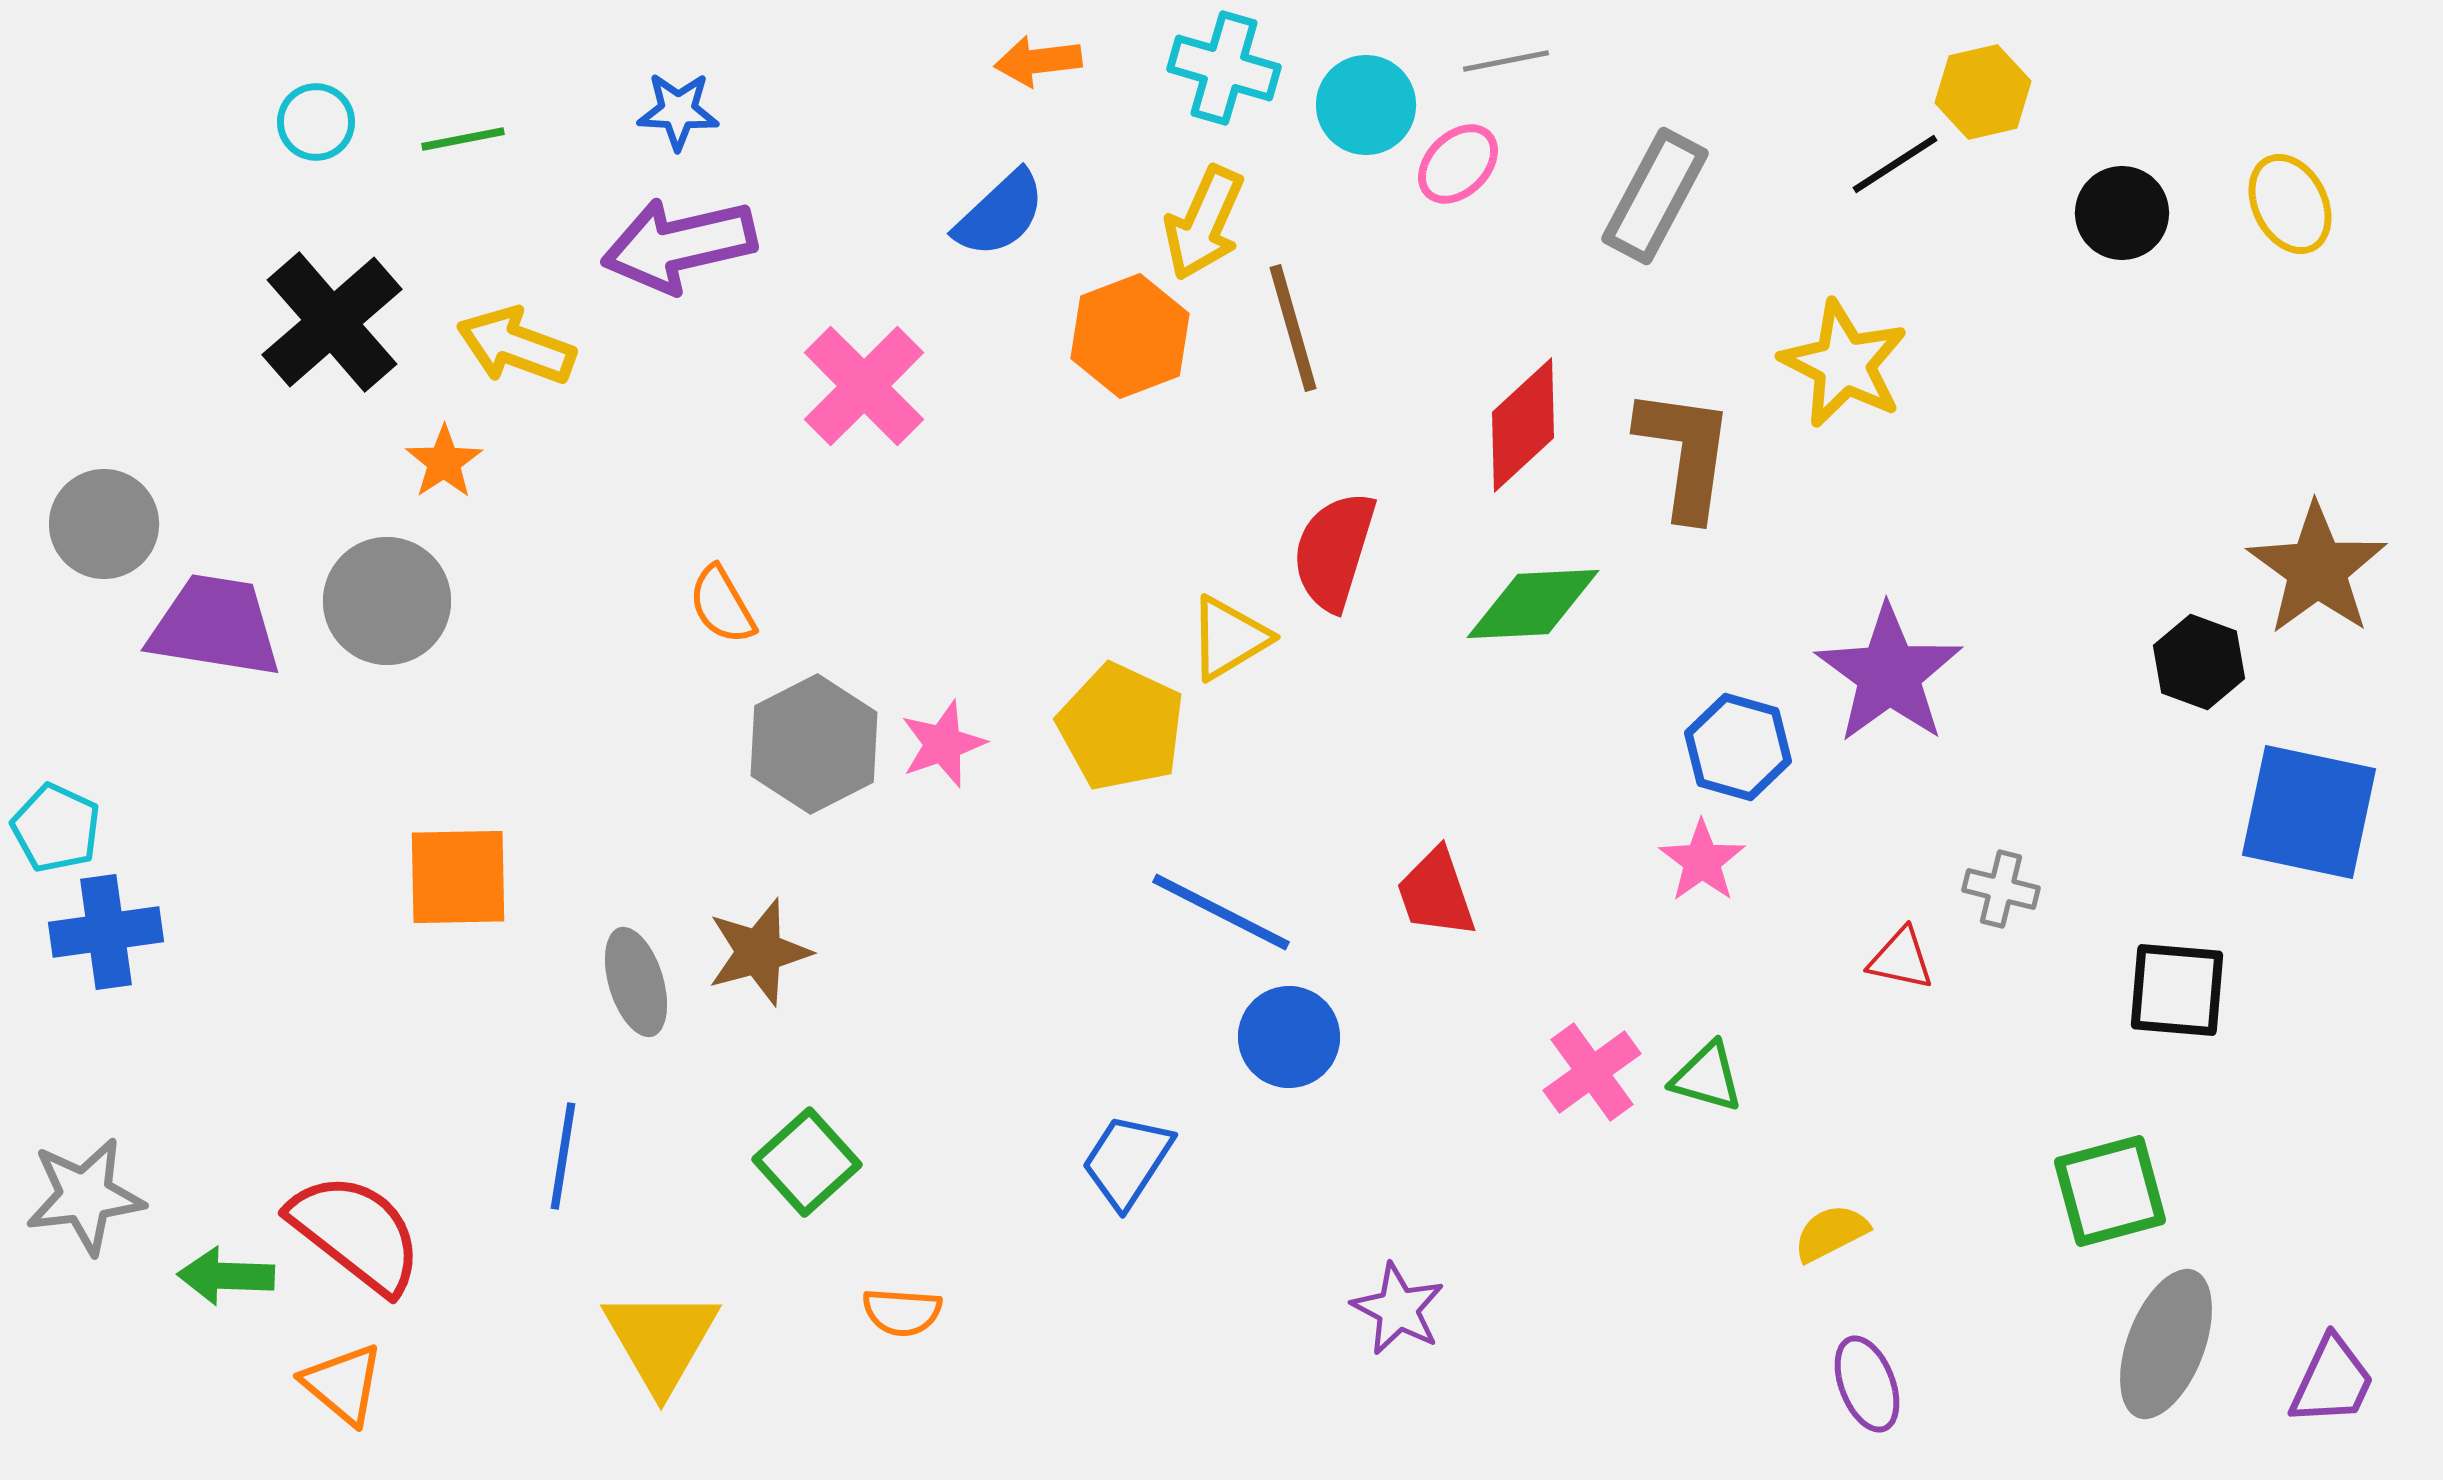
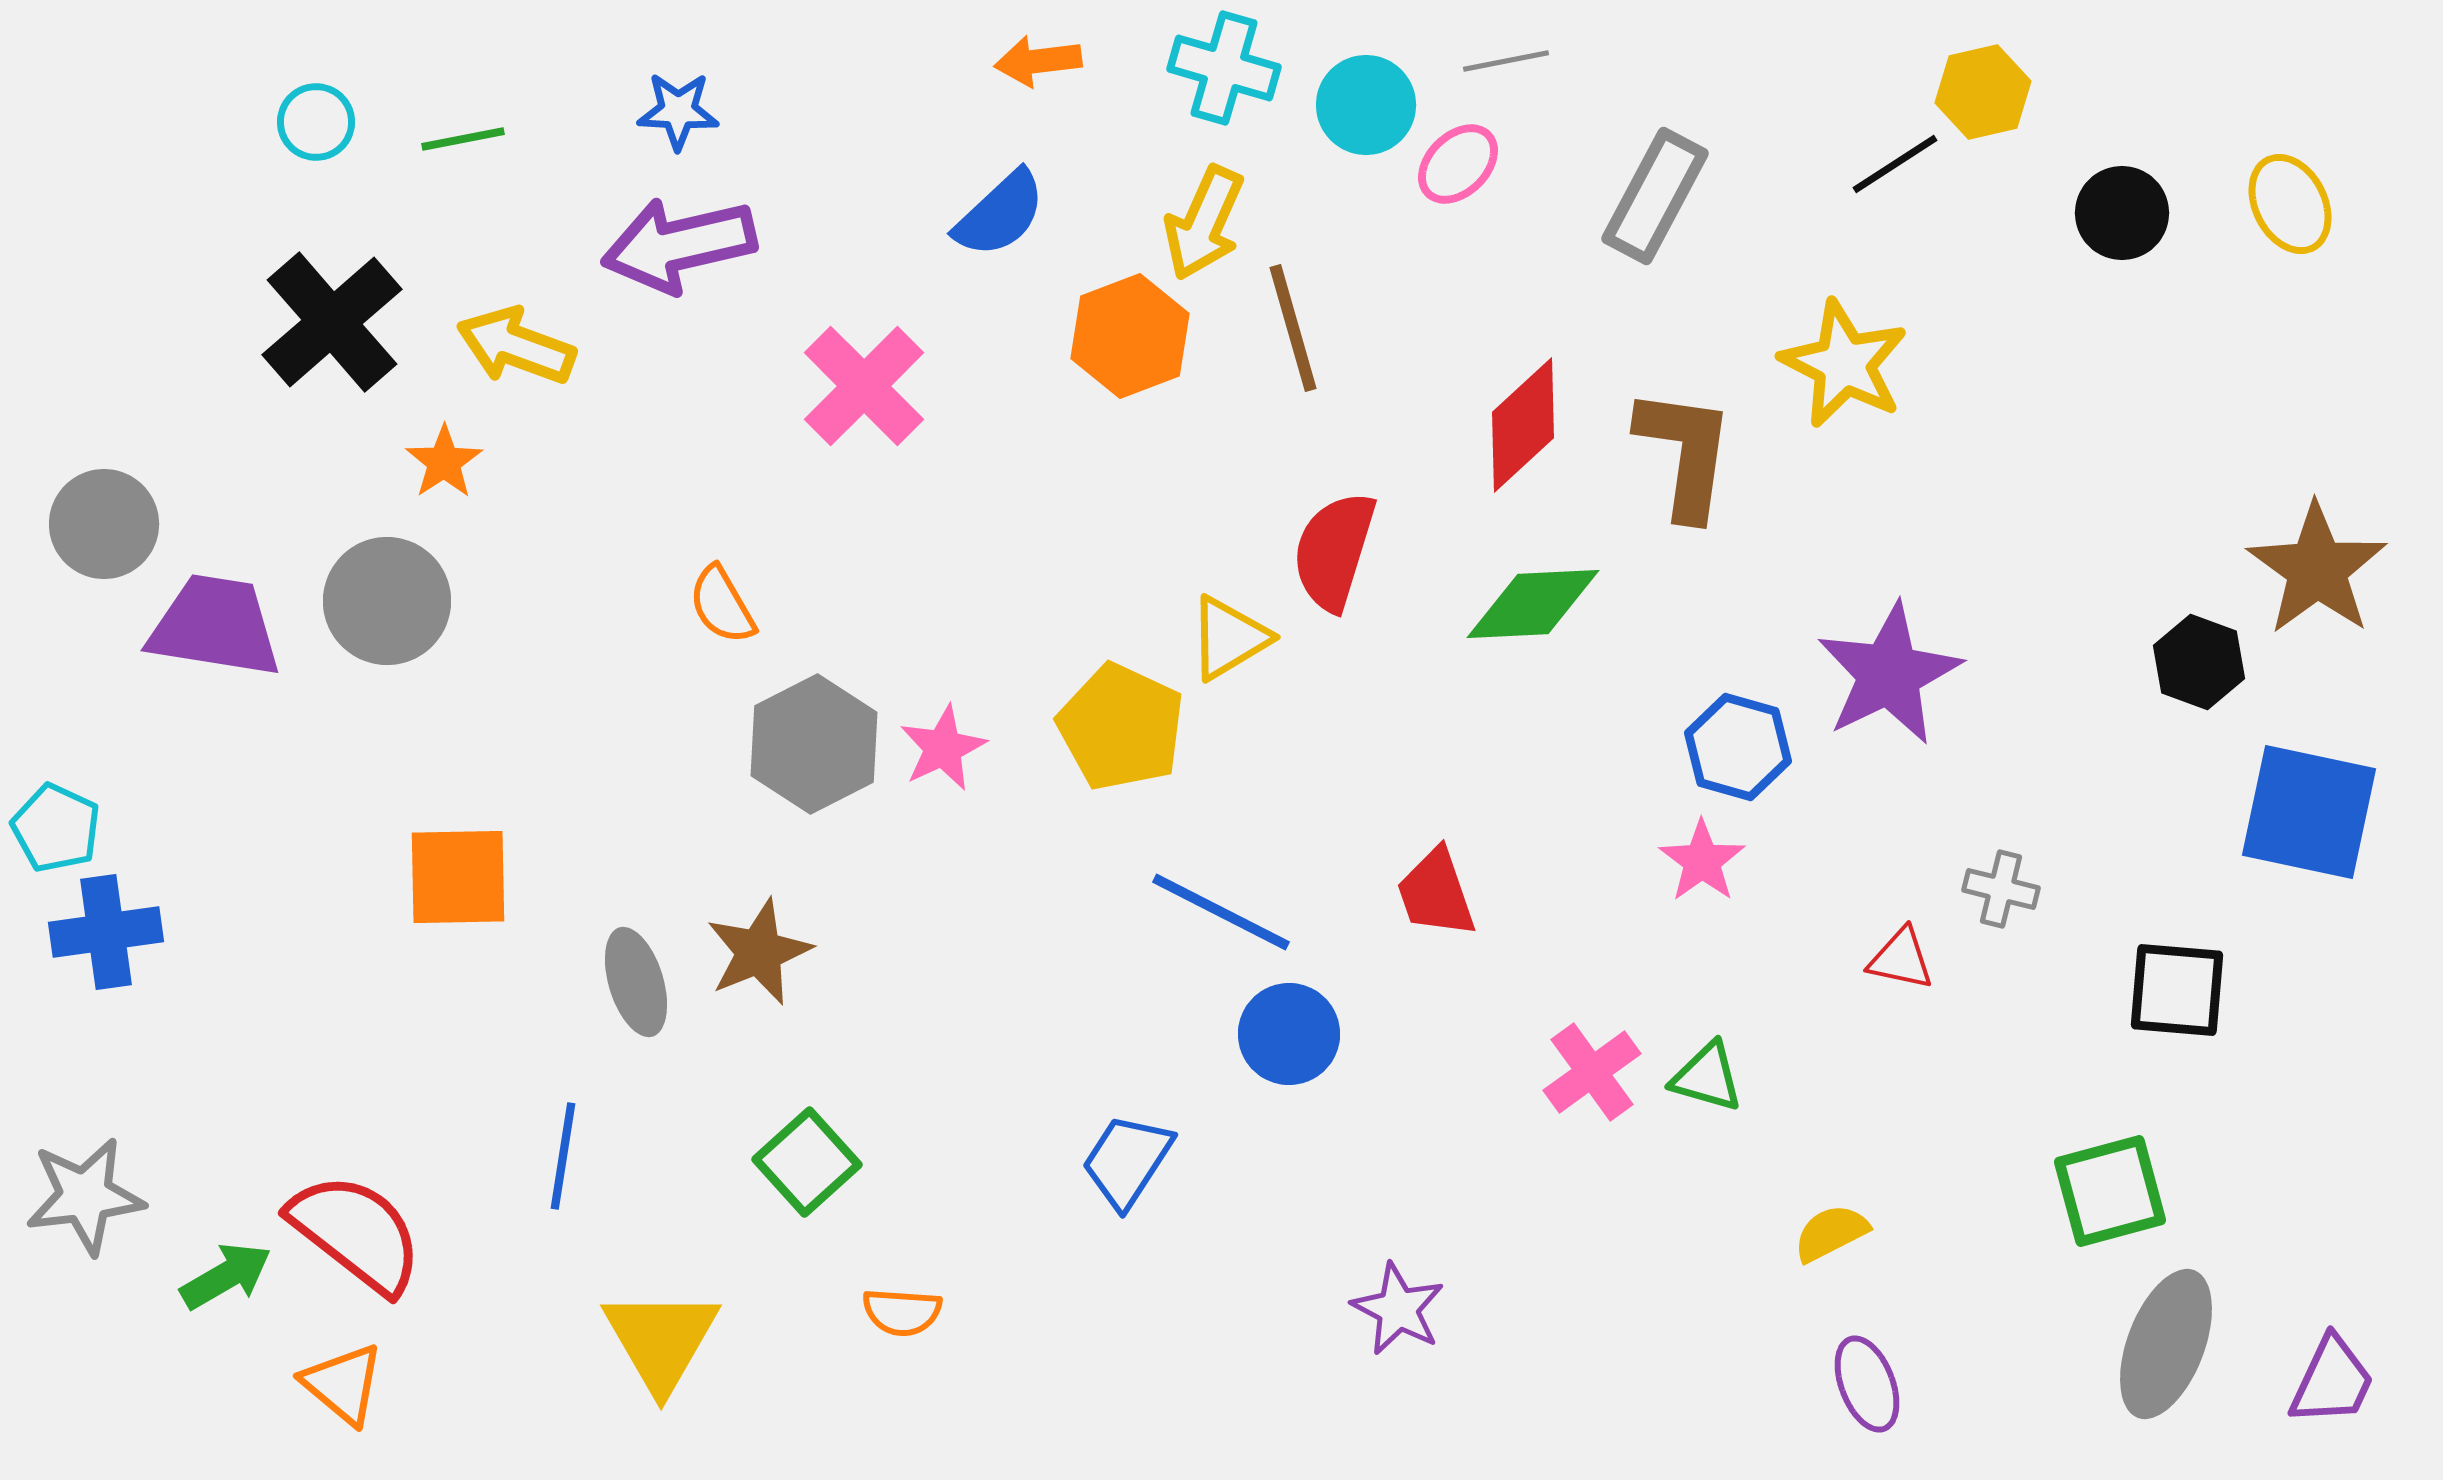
purple star at (1889, 674): rotated 10 degrees clockwise
pink star at (943, 744): moved 4 px down; rotated 6 degrees counterclockwise
brown star at (759, 952): rotated 7 degrees counterclockwise
blue circle at (1289, 1037): moved 3 px up
green arrow at (226, 1276): rotated 148 degrees clockwise
